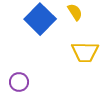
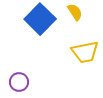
yellow trapezoid: rotated 12 degrees counterclockwise
